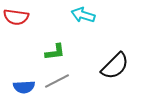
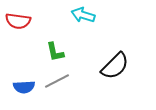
red semicircle: moved 2 px right, 4 px down
green L-shape: rotated 85 degrees clockwise
